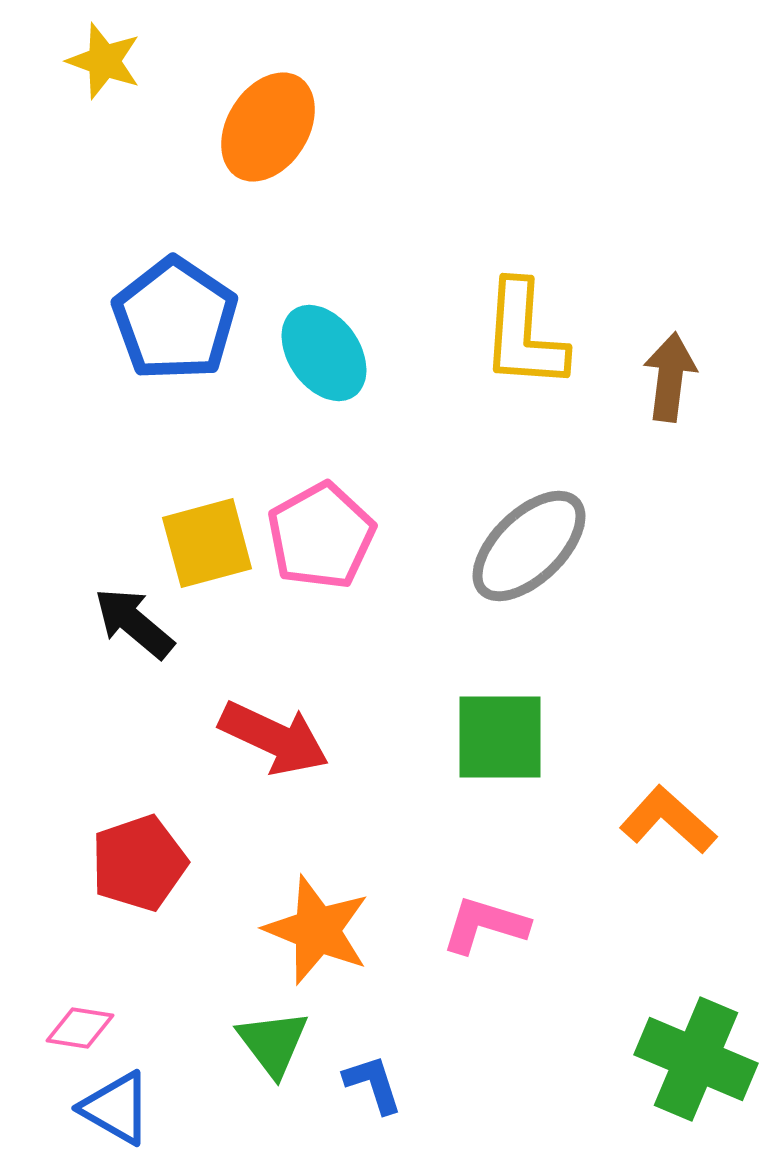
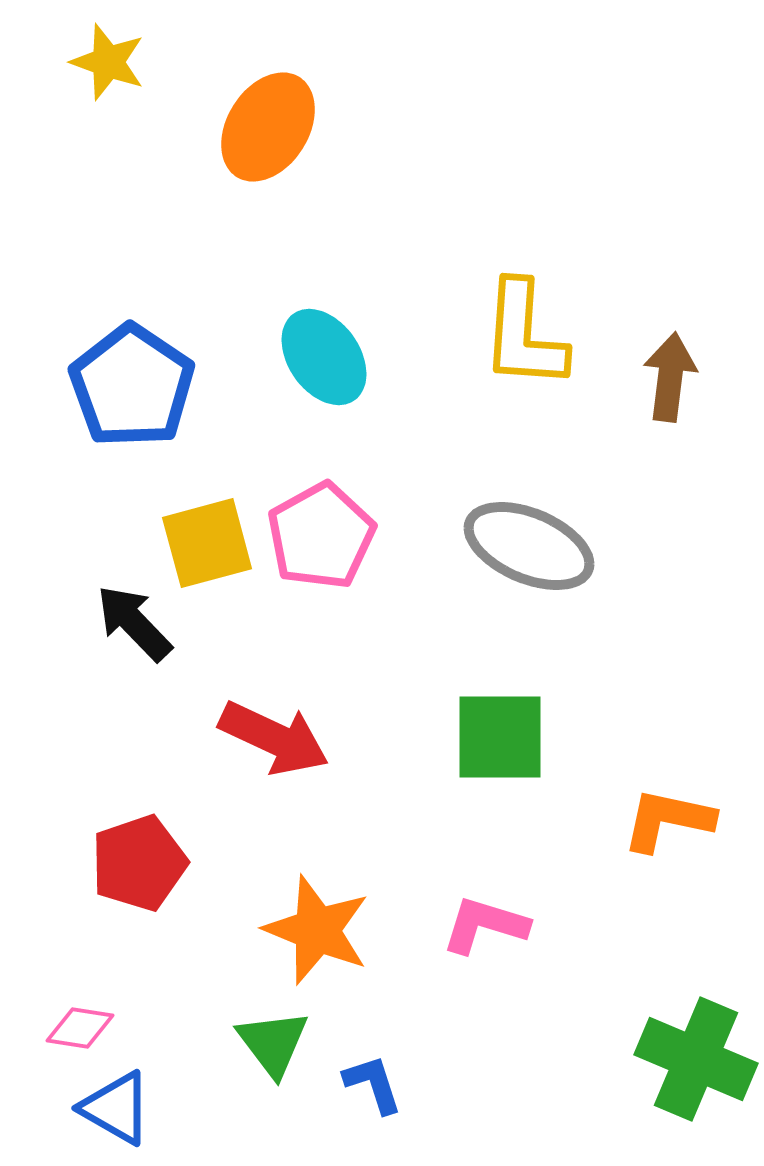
yellow star: moved 4 px right, 1 px down
blue pentagon: moved 43 px left, 67 px down
cyan ellipse: moved 4 px down
gray ellipse: rotated 67 degrees clockwise
black arrow: rotated 6 degrees clockwise
orange L-shape: rotated 30 degrees counterclockwise
